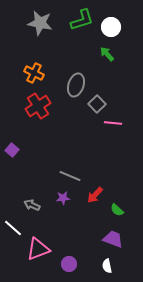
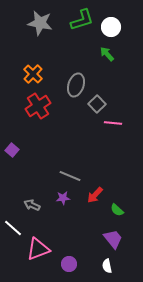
orange cross: moved 1 px left, 1 px down; rotated 18 degrees clockwise
purple trapezoid: rotated 30 degrees clockwise
